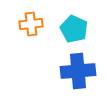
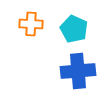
orange cross: rotated 10 degrees clockwise
